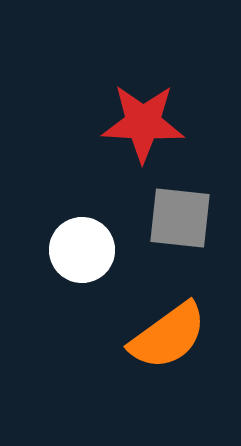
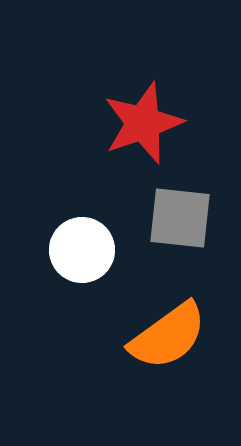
red star: rotated 22 degrees counterclockwise
